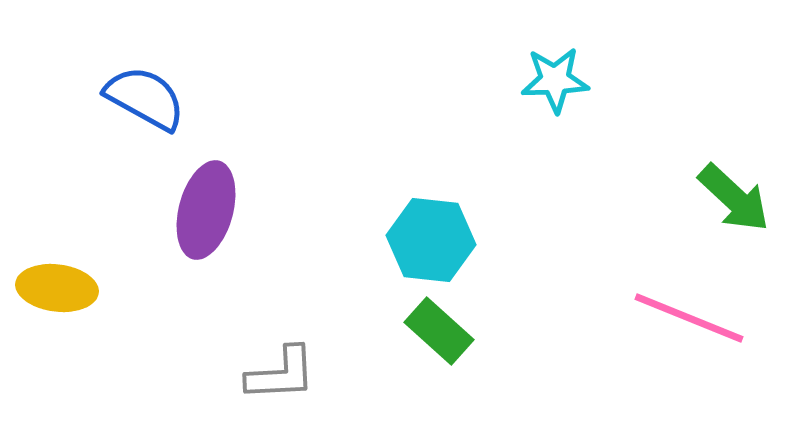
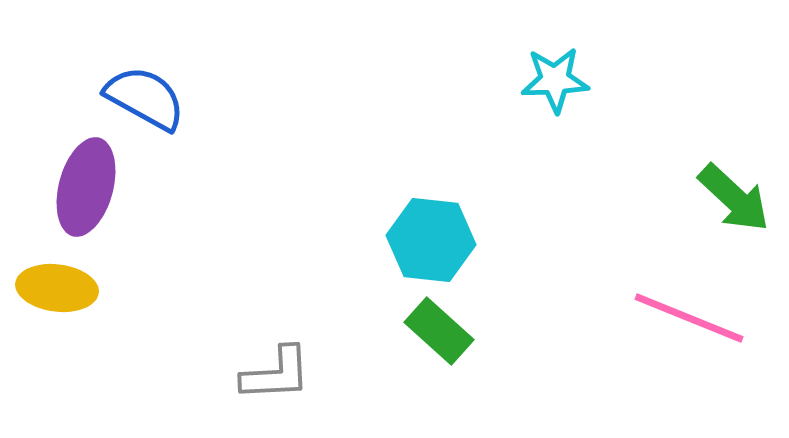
purple ellipse: moved 120 px left, 23 px up
gray L-shape: moved 5 px left
